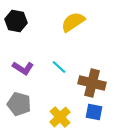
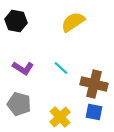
cyan line: moved 2 px right, 1 px down
brown cross: moved 2 px right, 1 px down
